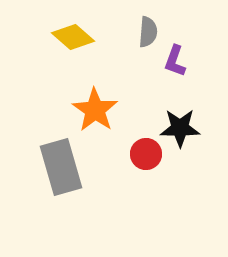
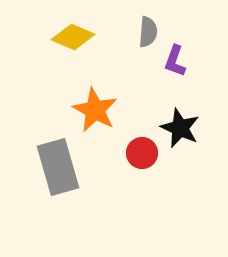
yellow diamond: rotated 18 degrees counterclockwise
orange star: rotated 6 degrees counterclockwise
black star: rotated 24 degrees clockwise
red circle: moved 4 px left, 1 px up
gray rectangle: moved 3 px left
